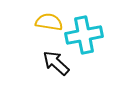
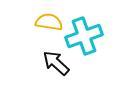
cyan cross: moved 1 px down; rotated 9 degrees counterclockwise
